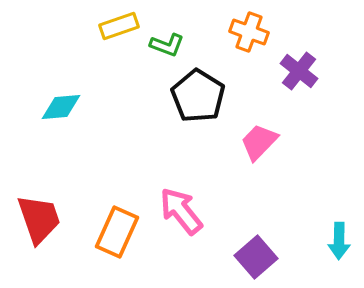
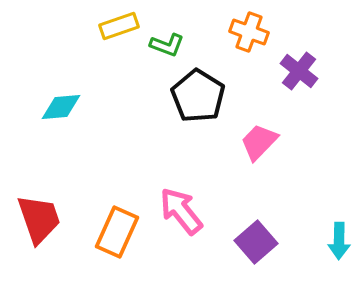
purple square: moved 15 px up
